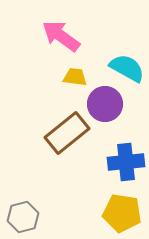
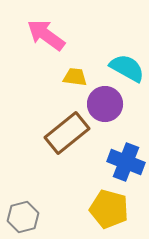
pink arrow: moved 15 px left, 1 px up
blue cross: rotated 27 degrees clockwise
yellow pentagon: moved 13 px left, 4 px up; rotated 6 degrees clockwise
